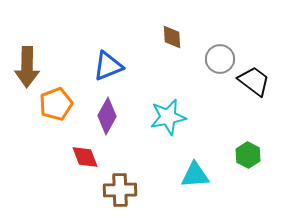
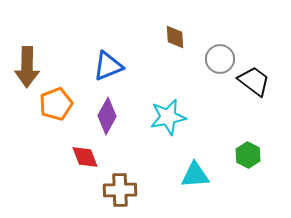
brown diamond: moved 3 px right
